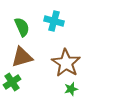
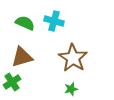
green semicircle: moved 3 px right, 4 px up; rotated 42 degrees counterclockwise
brown star: moved 7 px right, 5 px up
